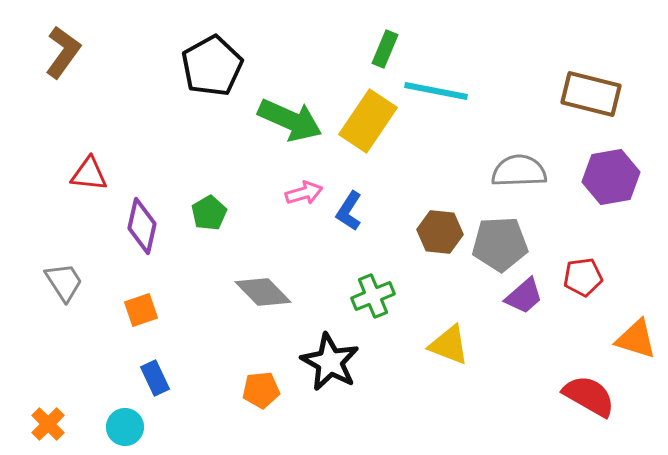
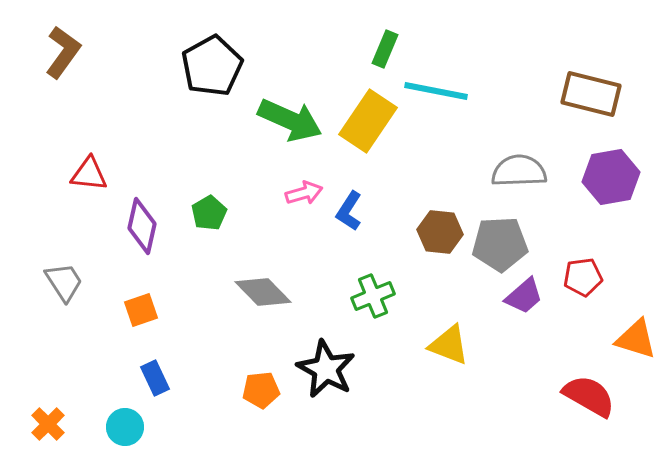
black star: moved 4 px left, 7 px down
